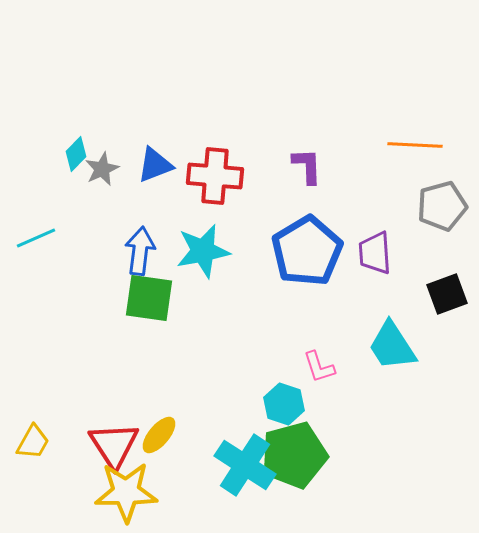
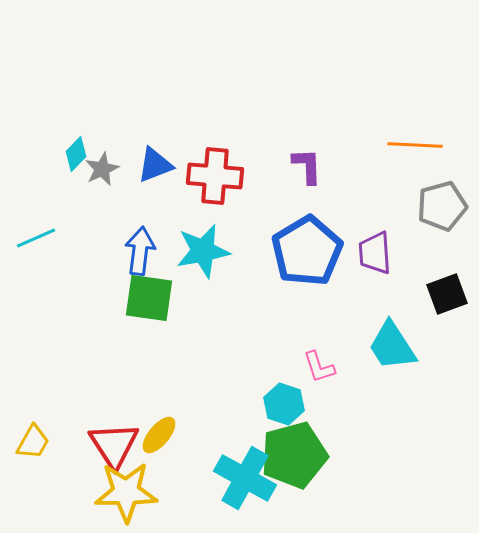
cyan cross: moved 13 px down; rotated 4 degrees counterclockwise
